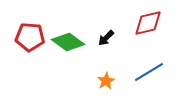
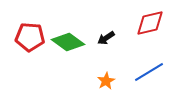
red diamond: moved 2 px right
black arrow: rotated 12 degrees clockwise
